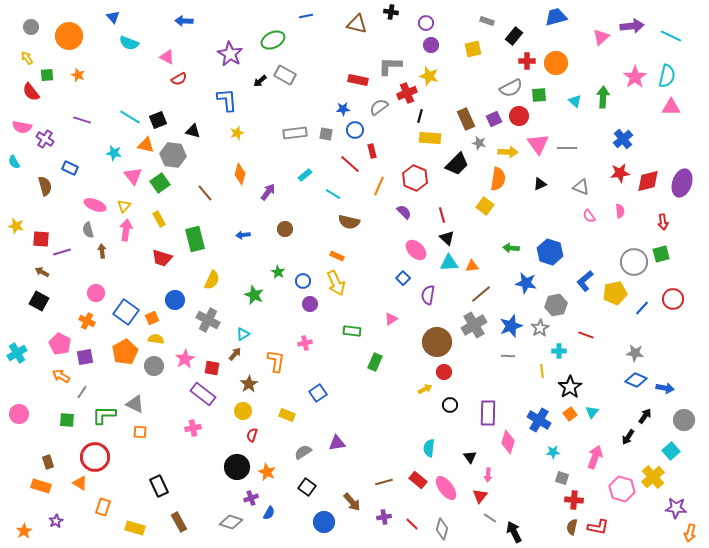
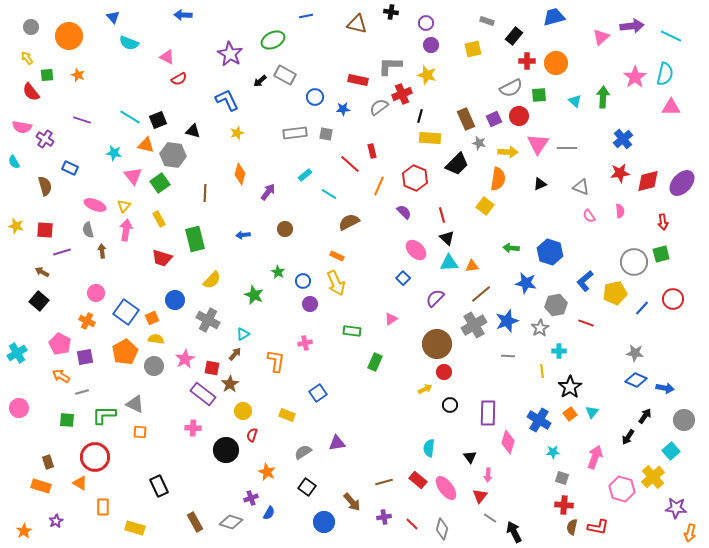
blue trapezoid at (556, 17): moved 2 px left
blue arrow at (184, 21): moved 1 px left, 6 px up
yellow star at (429, 76): moved 2 px left, 1 px up
cyan semicircle at (667, 76): moved 2 px left, 2 px up
red cross at (407, 93): moved 5 px left, 1 px down
blue L-shape at (227, 100): rotated 20 degrees counterclockwise
blue circle at (355, 130): moved 40 px left, 33 px up
pink triangle at (538, 144): rotated 10 degrees clockwise
purple ellipse at (682, 183): rotated 24 degrees clockwise
brown line at (205, 193): rotated 42 degrees clockwise
cyan line at (333, 194): moved 4 px left
brown semicircle at (349, 222): rotated 140 degrees clockwise
red square at (41, 239): moved 4 px right, 9 px up
yellow semicircle at (212, 280): rotated 18 degrees clockwise
purple semicircle at (428, 295): moved 7 px right, 3 px down; rotated 36 degrees clockwise
black square at (39, 301): rotated 12 degrees clockwise
blue star at (511, 326): moved 4 px left, 5 px up
red line at (586, 335): moved 12 px up
brown circle at (437, 342): moved 2 px down
brown star at (249, 384): moved 19 px left
gray line at (82, 392): rotated 40 degrees clockwise
pink circle at (19, 414): moved 6 px up
pink cross at (193, 428): rotated 14 degrees clockwise
black circle at (237, 467): moved 11 px left, 17 px up
red cross at (574, 500): moved 10 px left, 5 px down
orange rectangle at (103, 507): rotated 18 degrees counterclockwise
brown rectangle at (179, 522): moved 16 px right
